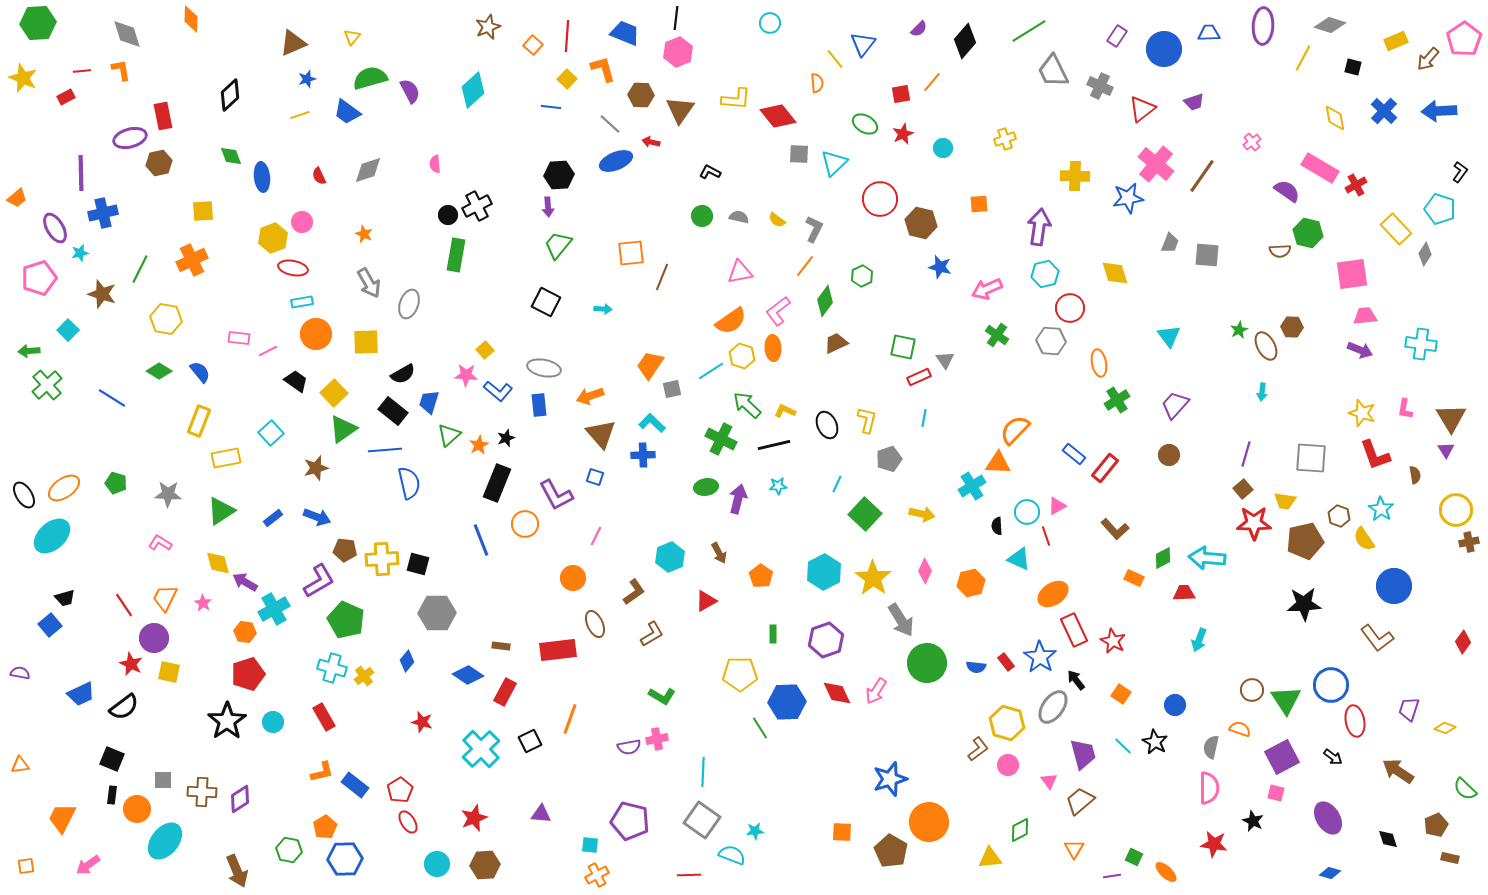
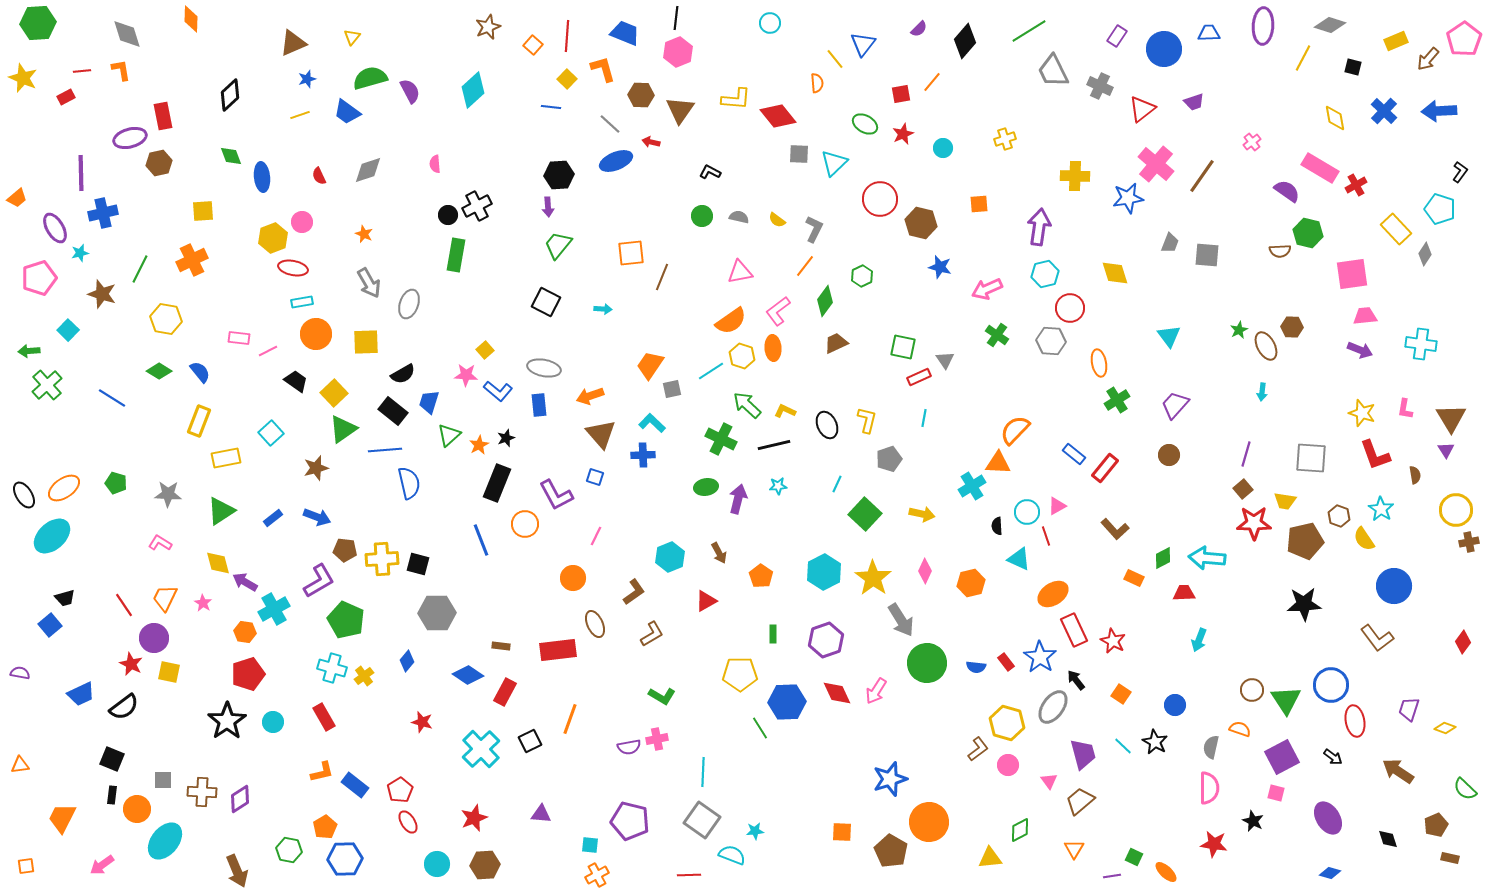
pink arrow at (88, 865): moved 14 px right
